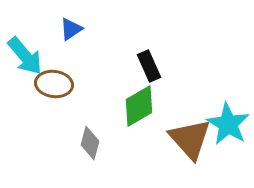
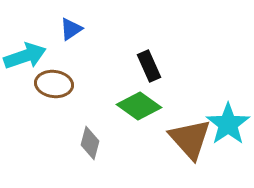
cyan arrow: rotated 69 degrees counterclockwise
green diamond: rotated 66 degrees clockwise
cyan star: rotated 6 degrees clockwise
